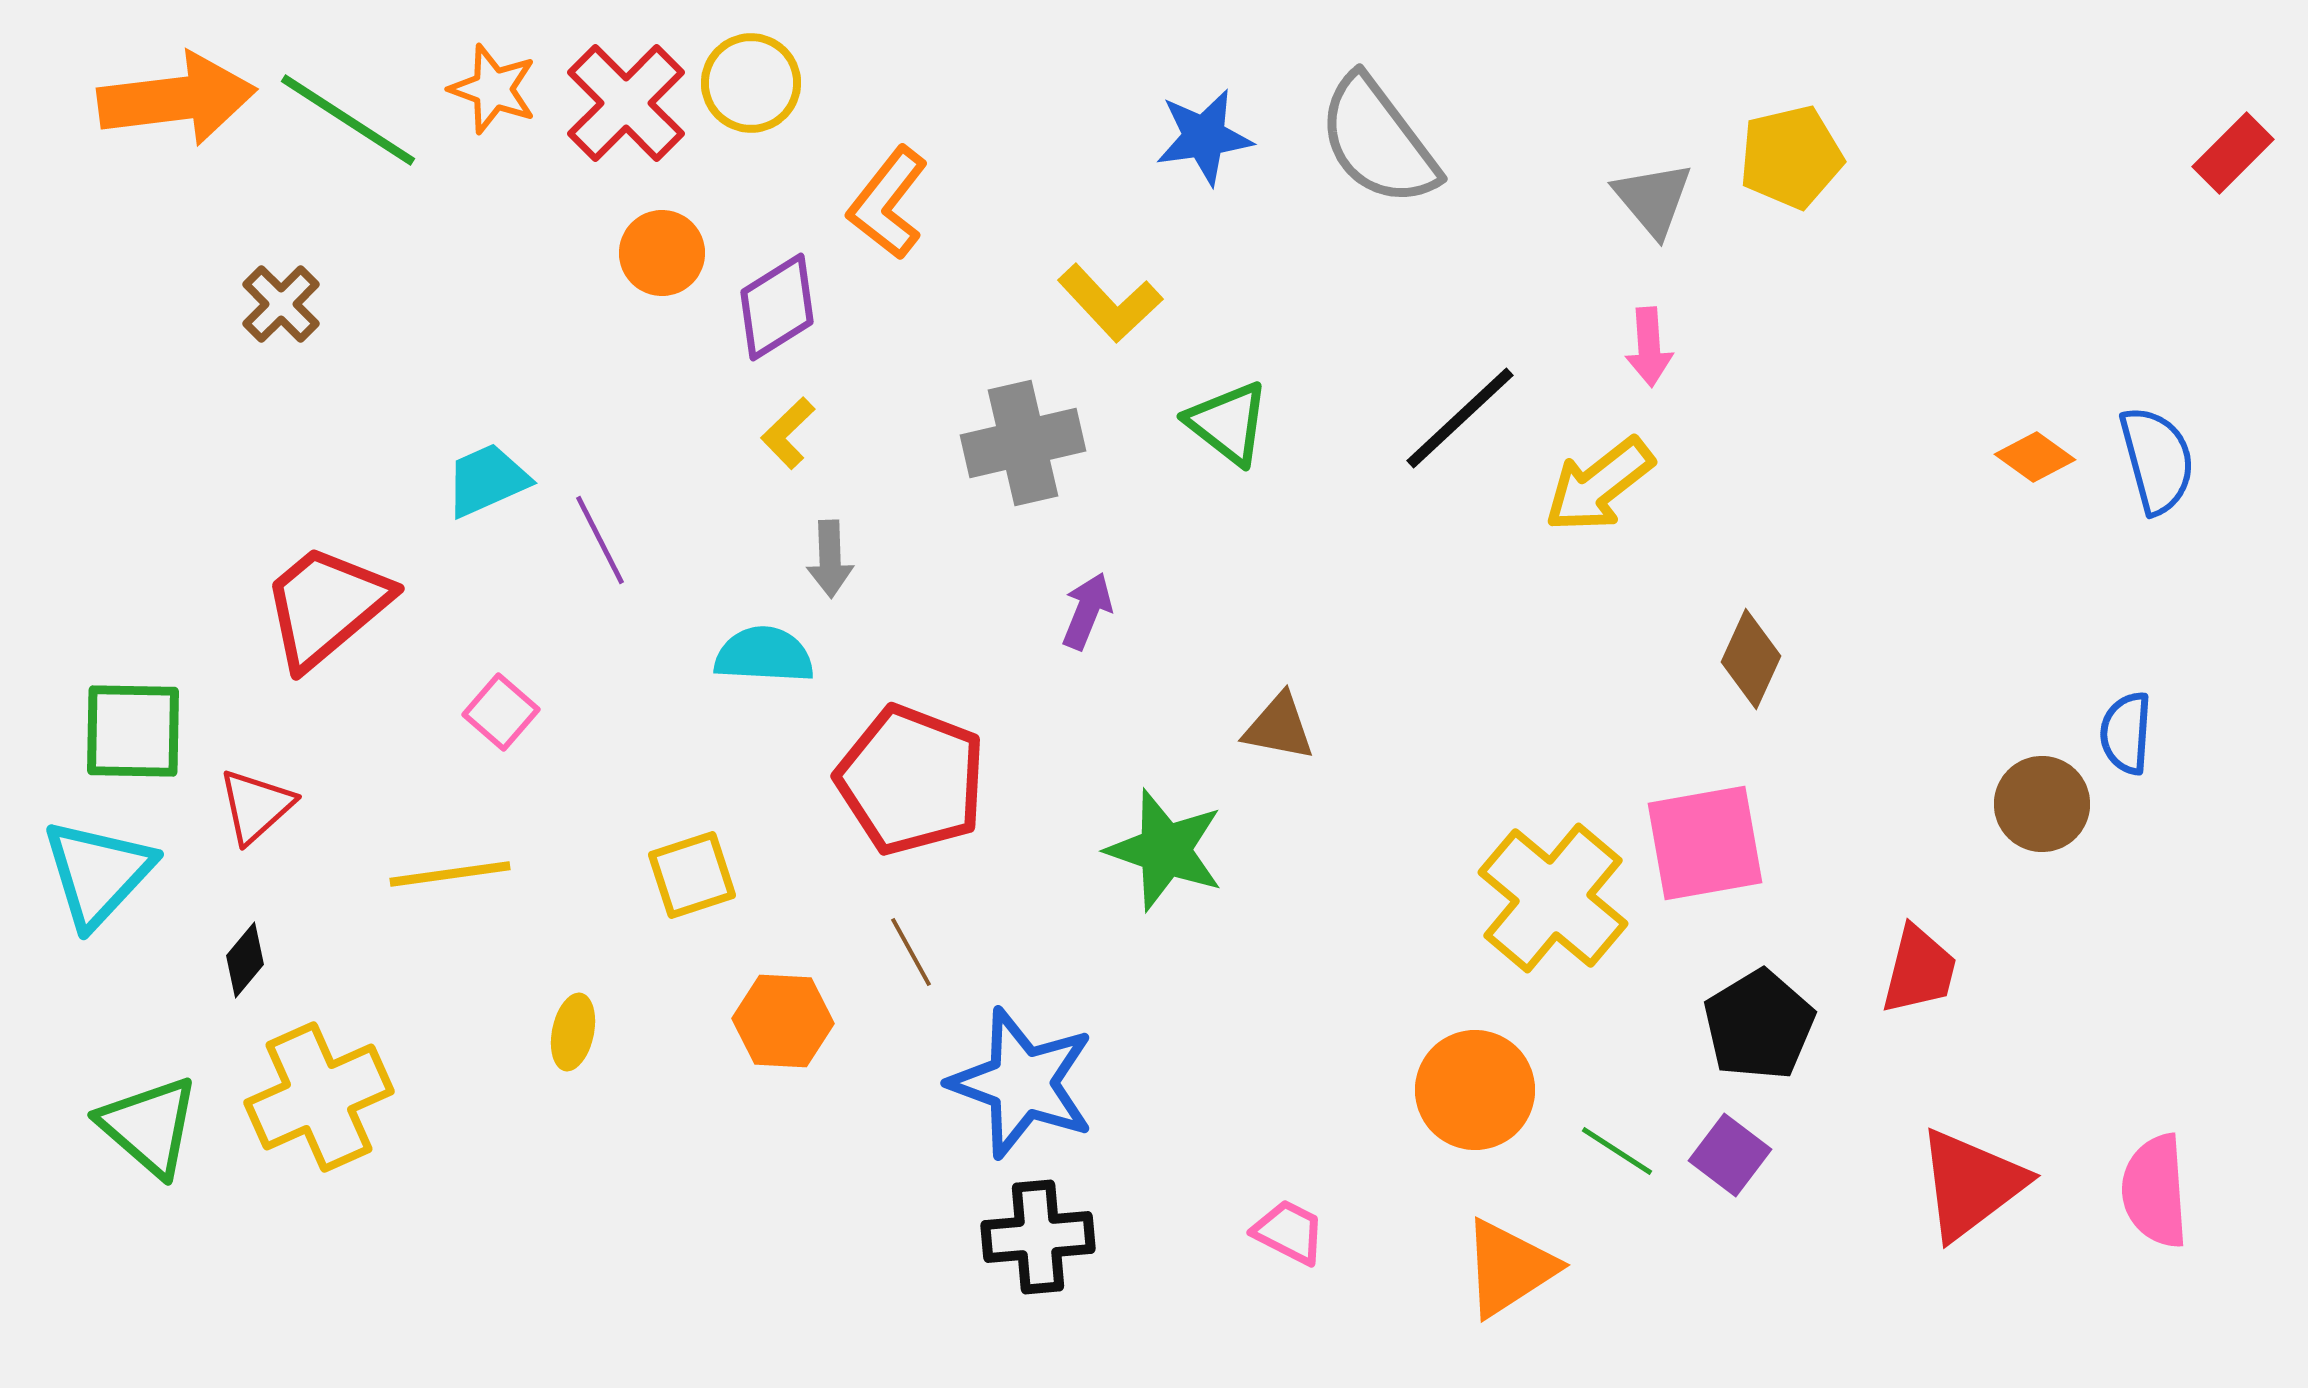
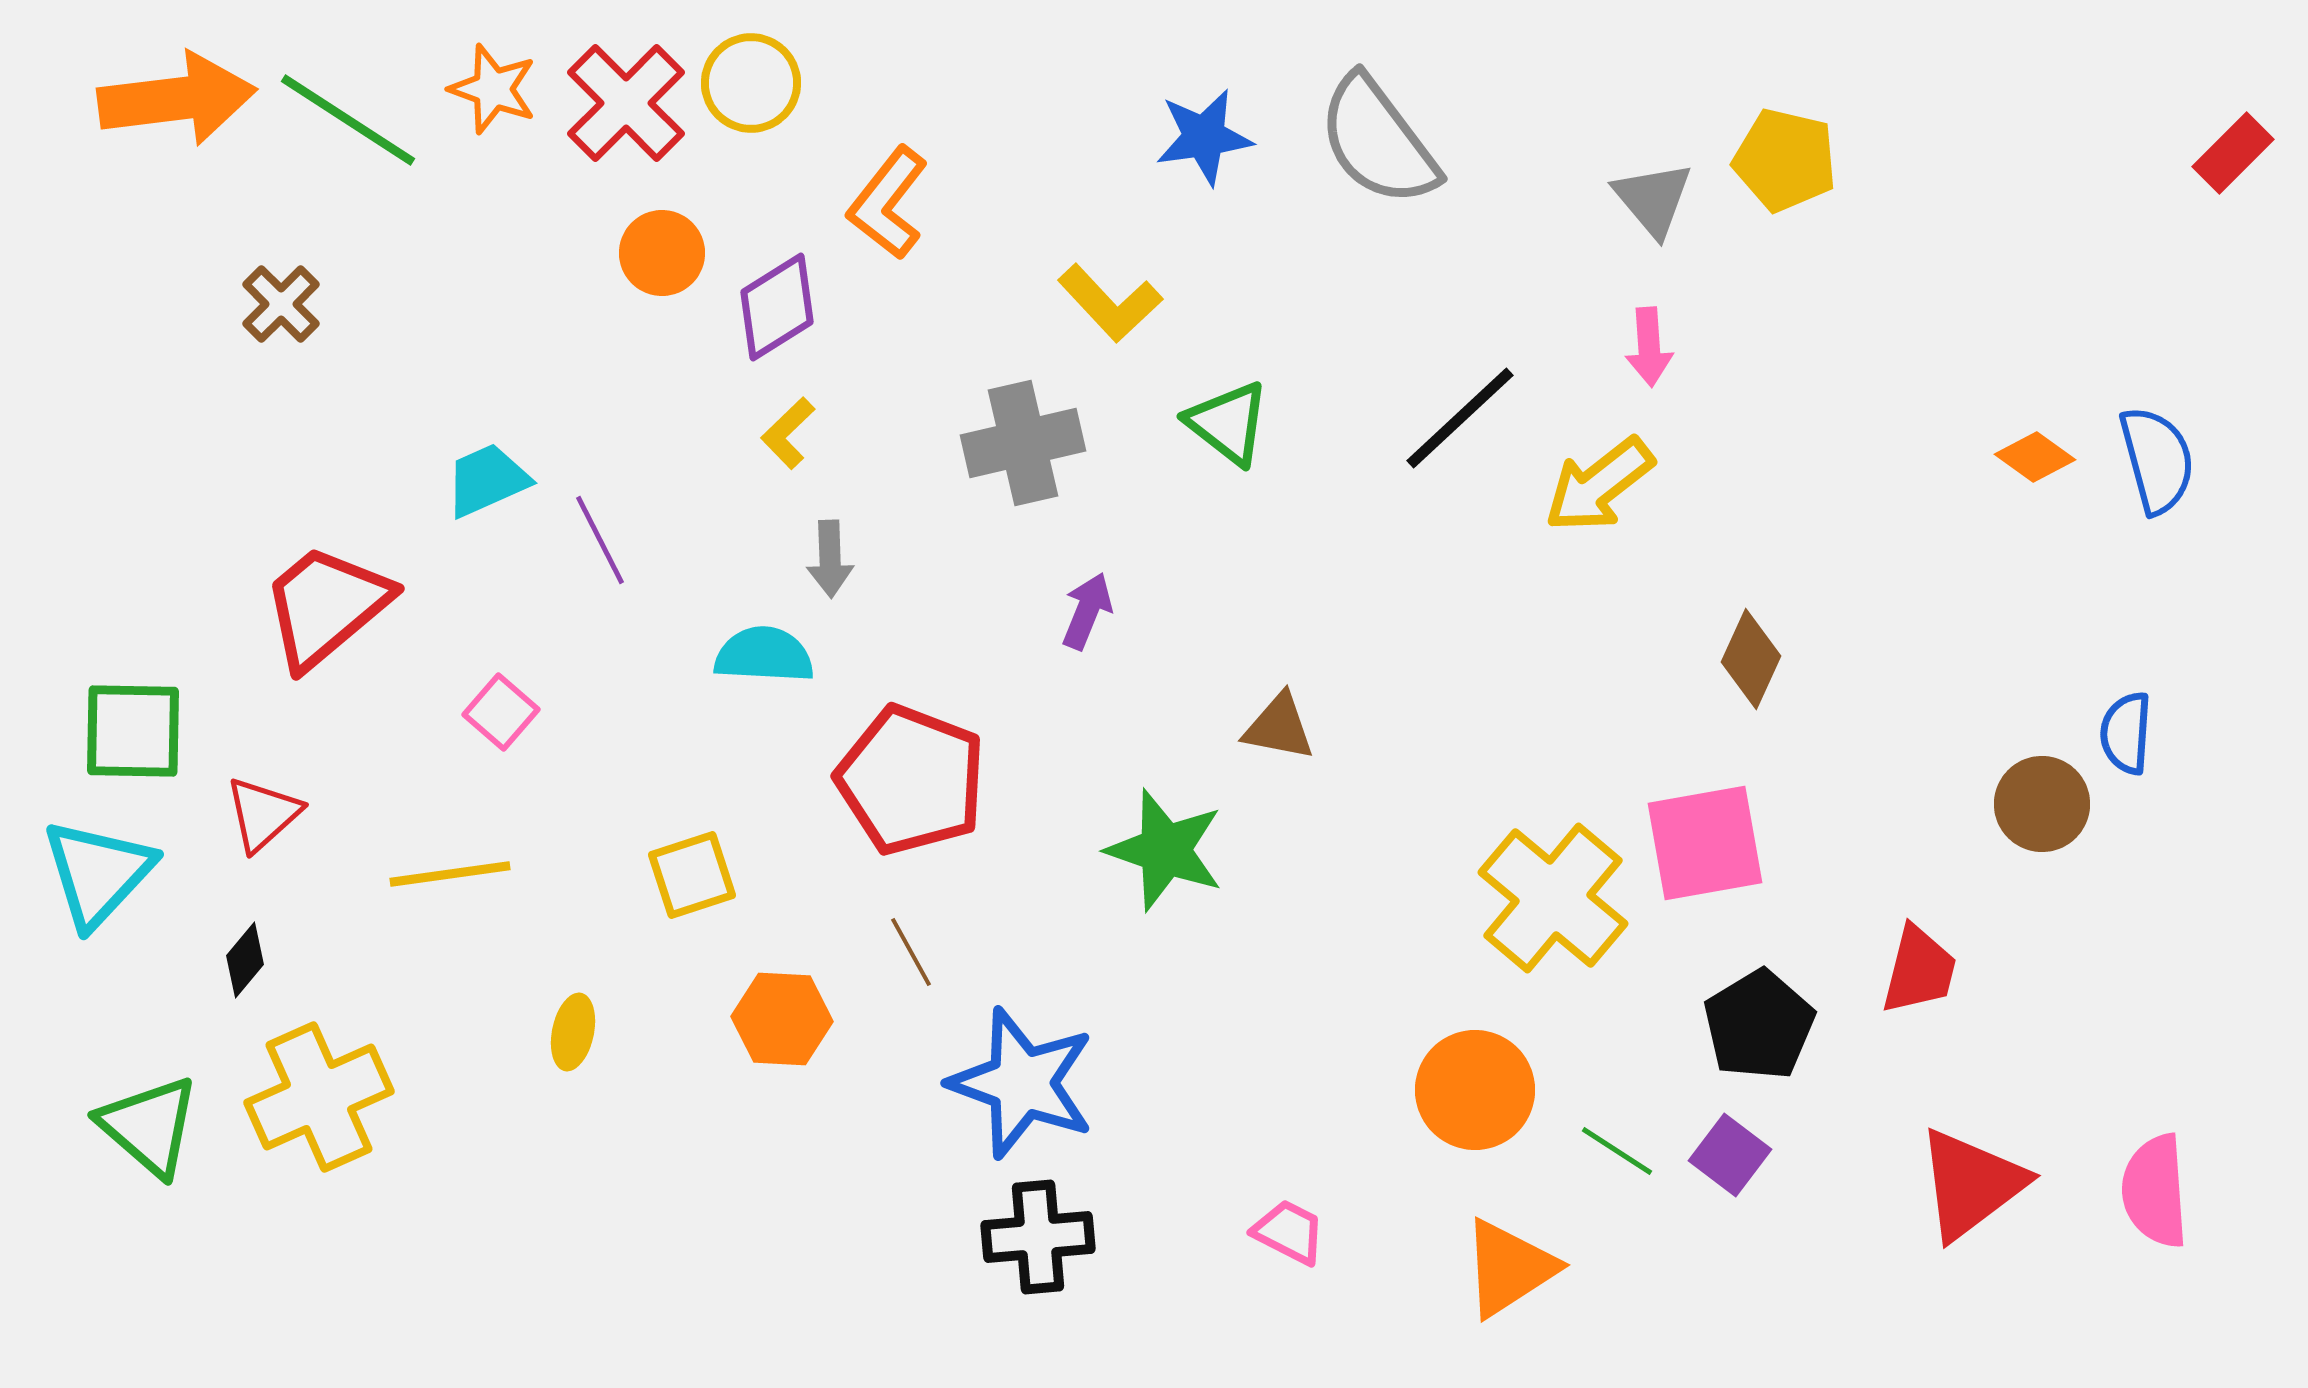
yellow pentagon at (1791, 157): moved 6 px left, 3 px down; rotated 26 degrees clockwise
red triangle at (256, 806): moved 7 px right, 8 px down
orange hexagon at (783, 1021): moved 1 px left, 2 px up
